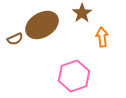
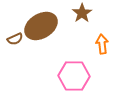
brown ellipse: moved 1 px left, 1 px down
orange arrow: moved 7 px down
pink hexagon: rotated 20 degrees clockwise
